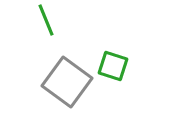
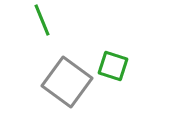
green line: moved 4 px left
